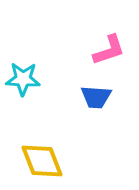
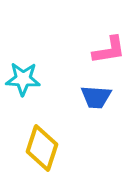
pink L-shape: rotated 9 degrees clockwise
yellow diamond: moved 13 px up; rotated 39 degrees clockwise
